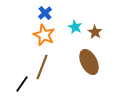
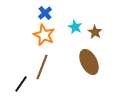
black line: moved 1 px left
